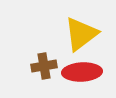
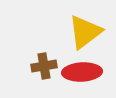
yellow triangle: moved 4 px right, 2 px up
